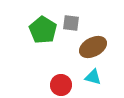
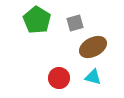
gray square: moved 4 px right; rotated 24 degrees counterclockwise
green pentagon: moved 6 px left, 10 px up
red circle: moved 2 px left, 7 px up
